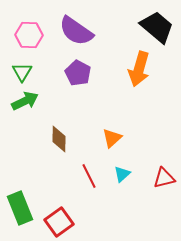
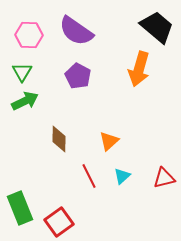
purple pentagon: moved 3 px down
orange triangle: moved 3 px left, 3 px down
cyan triangle: moved 2 px down
